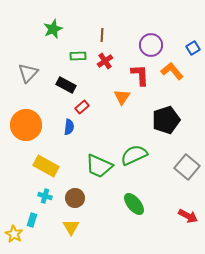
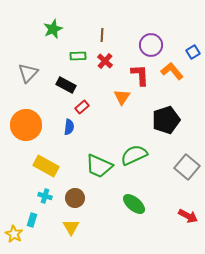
blue square: moved 4 px down
red cross: rotated 14 degrees counterclockwise
green ellipse: rotated 10 degrees counterclockwise
